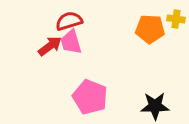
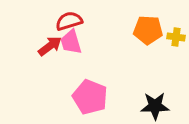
yellow cross: moved 18 px down
orange pentagon: moved 2 px left, 1 px down
